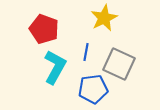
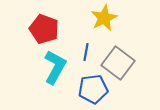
gray square: moved 1 px left, 1 px up; rotated 12 degrees clockwise
